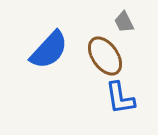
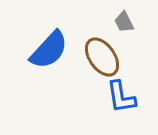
brown ellipse: moved 3 px left, 1 px down
blue L-shape: moved 1 px right, 1 px up
